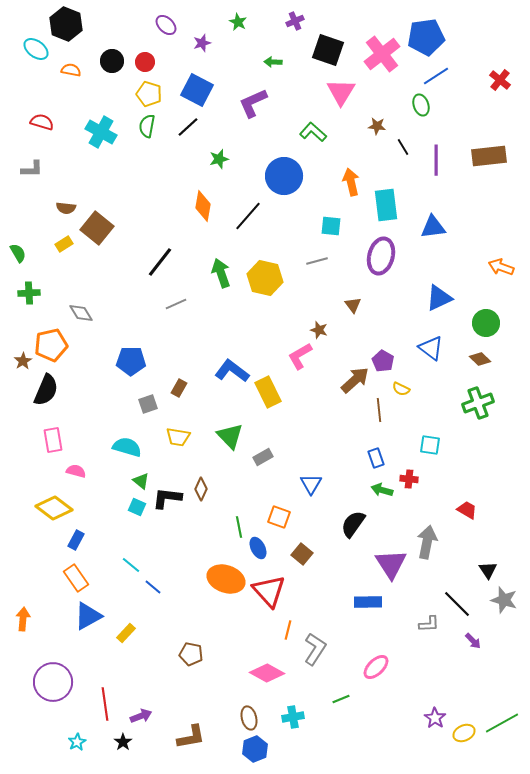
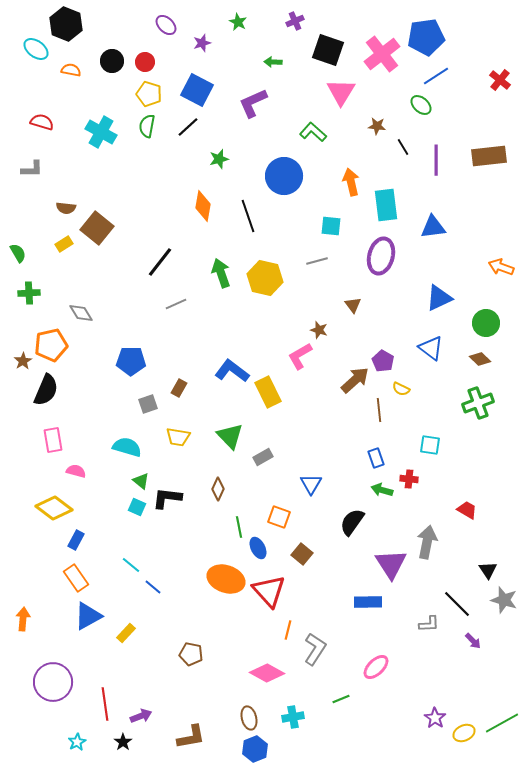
green ellipse at (421, 105): rotated 30 degrees counterclockwise
black line at (248, 216): rotated 60 degrees counterclockwise
brown diamond at (201, 489): moved 17 px right
black semicircle at (353, 524): moved 1 px left, 2 px up
